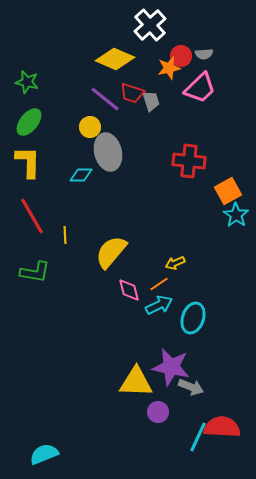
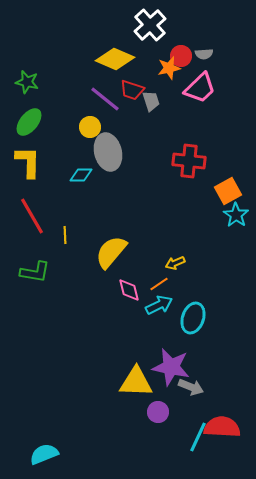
red trapezoid: moved 3 px up
